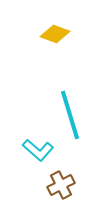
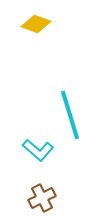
yellow diamond: moved 19 px left, 10 px up
brown cross: moved 19 px left, 13 px down
